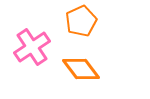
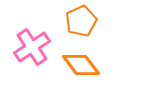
orange diamond: moved 4 px up
